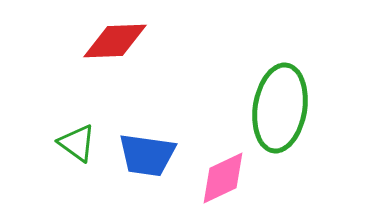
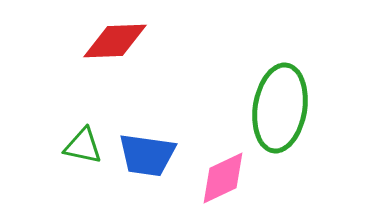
green triangle: moved 6 px right, 3 px down; rotated 24 degrees counterclockwise
